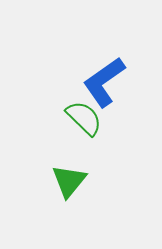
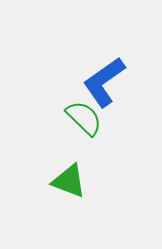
green triangle: rotated 48 degrees counterclockwise
